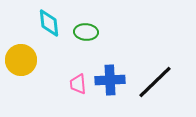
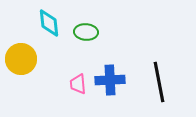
yellow circle: moved 1 px up
black line: moved 4 px right; rotated 57 degrees counterclockwise
